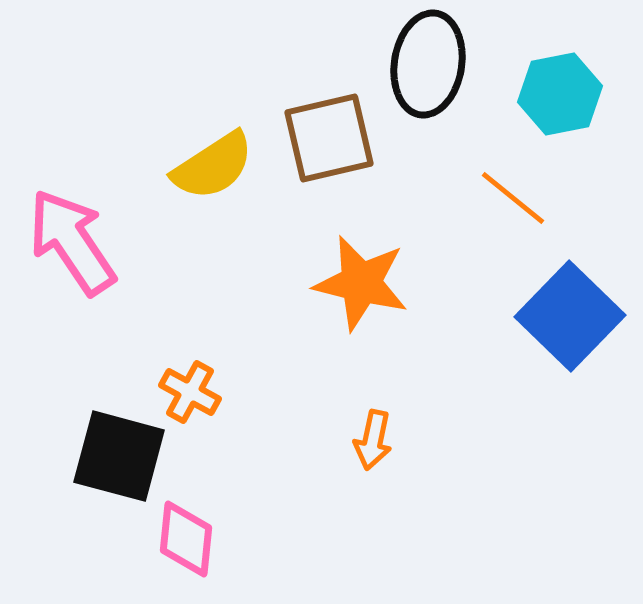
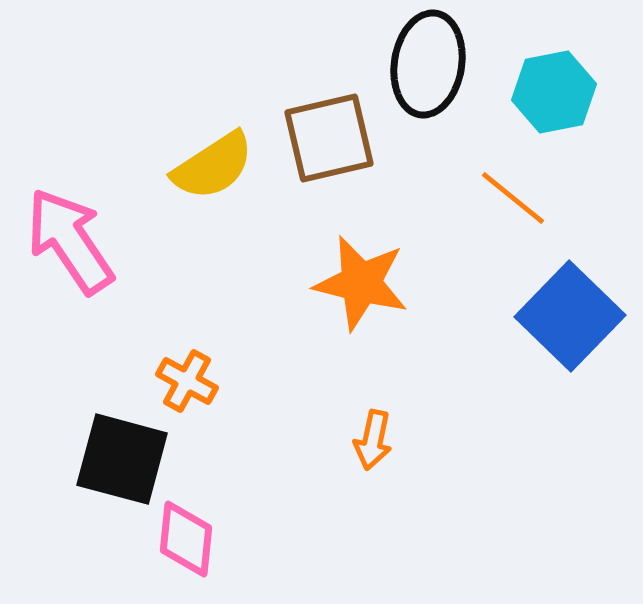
cyan hexagon: moved 6 px left, 2 px up
pink arrow: moved 2 px left, 1 px up
orange cross: moved 3 px left, 11 px up
black square: moved 3 px right, 3 px down
